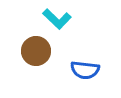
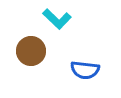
brown circle: moved 5 px left
